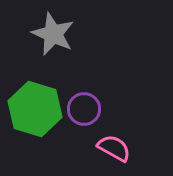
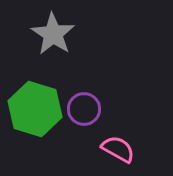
gray star: rotated 9 degrees clockwise
pink semicircle: moved 4 px right, 1 px down
